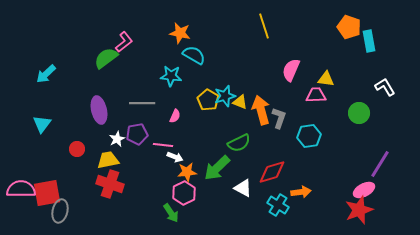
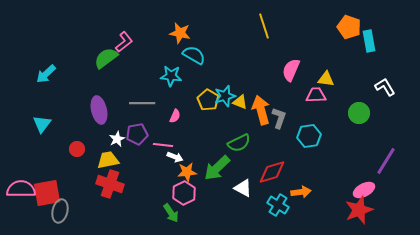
purple line at (380, 164): moved 6 px right, 3 px up
